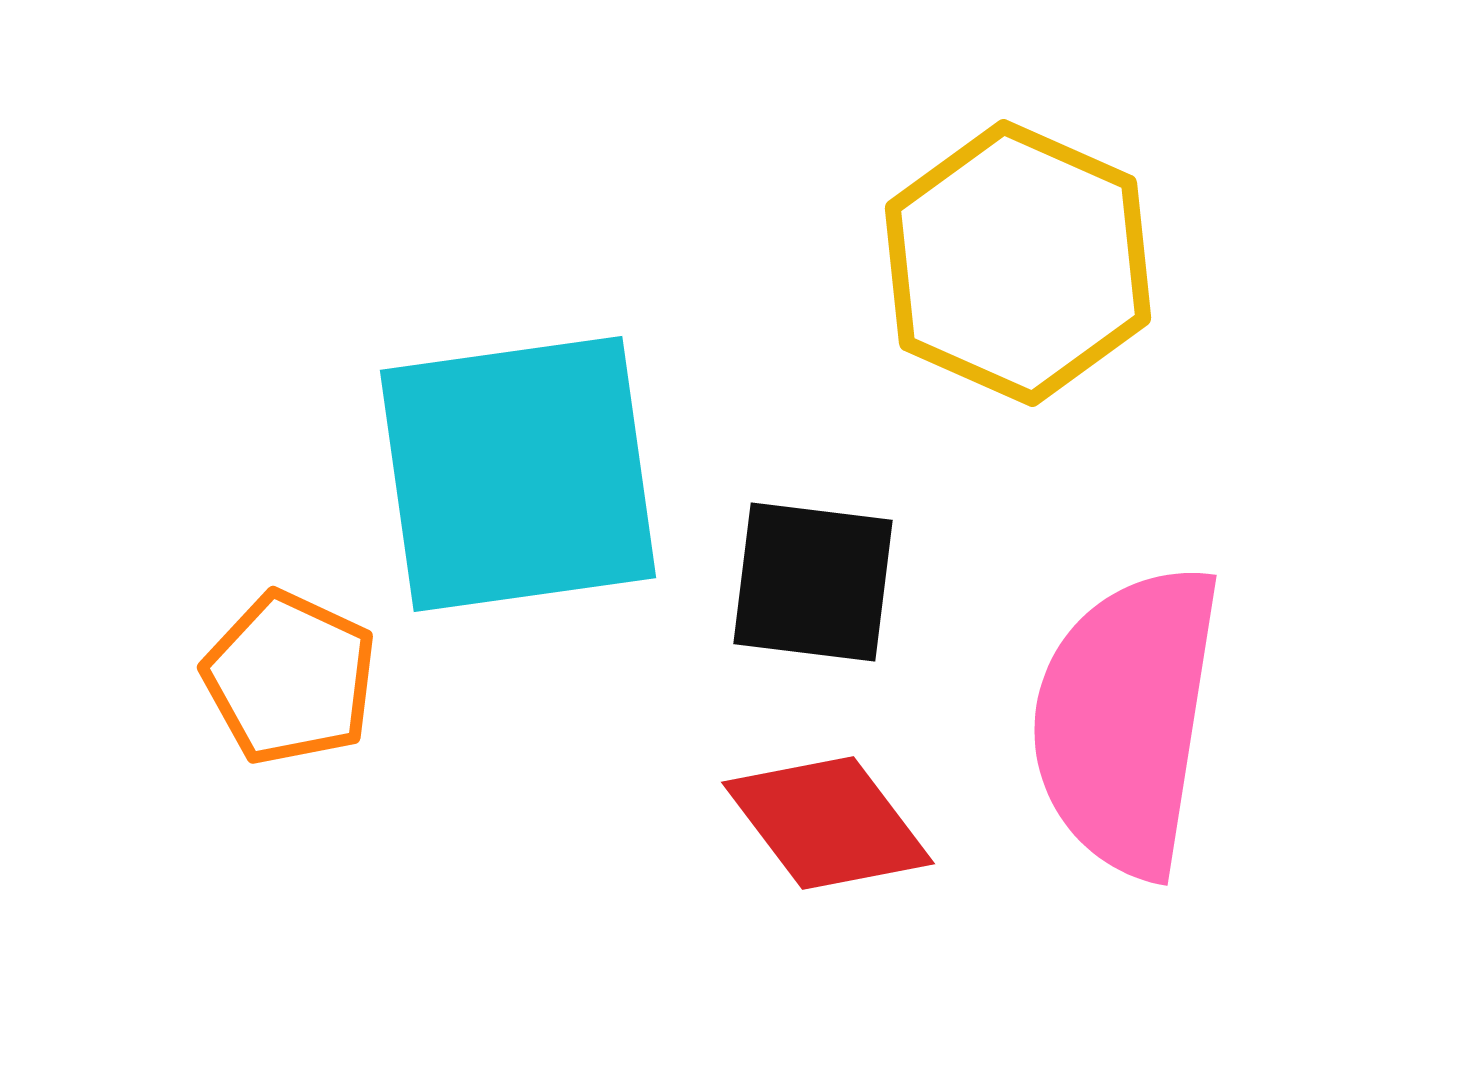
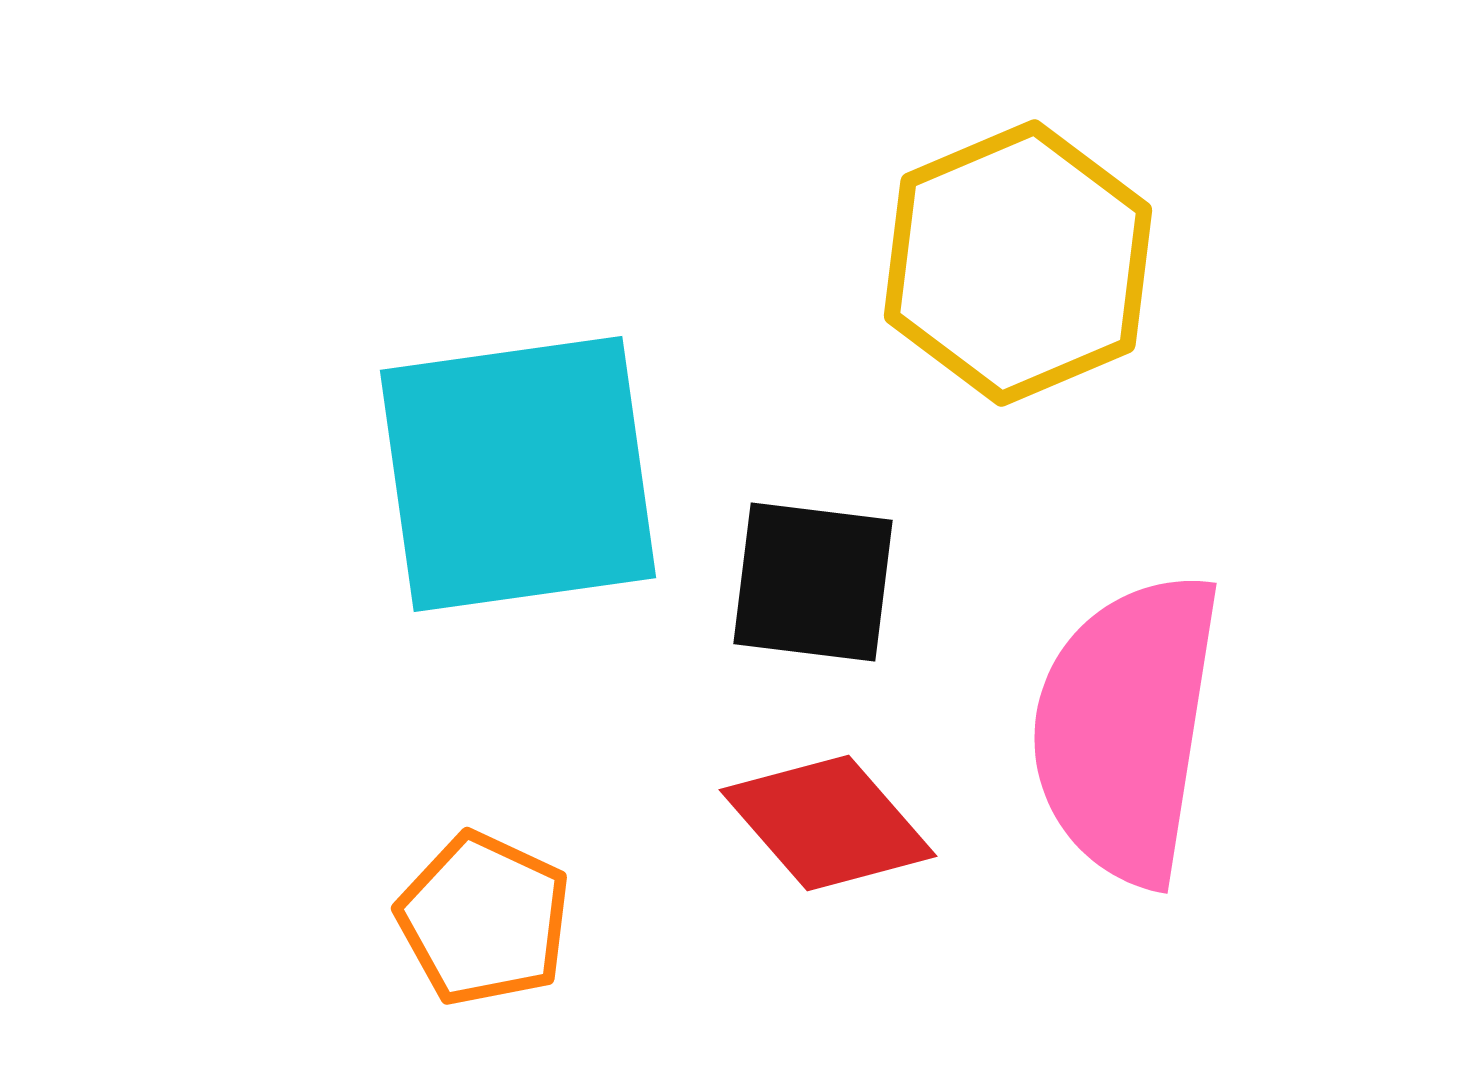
yellow hexagon: rotated 13 degrees clockwise
orange pentagon: moved 194 px right, 241 px down
pink semicircle: moved 8 px down
red diamond: rotated 4 degrees counterclockwise
